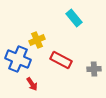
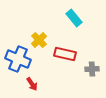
yellow cross: moved 2 px right; rotated 21 degrees counterclockwise
red rectangle: moved 4 px right, 6 px up; rotated 15 degrees counterclockwise
gray cross: moved 2 px left
